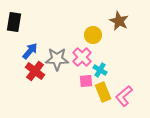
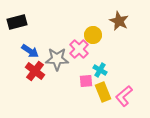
black rectangle: moved 3 px right; rotated 66 degrees clockwise
blue arrow: rotated 84 degrees clockwise
pink cross: moved 3 px left, 8 px up
